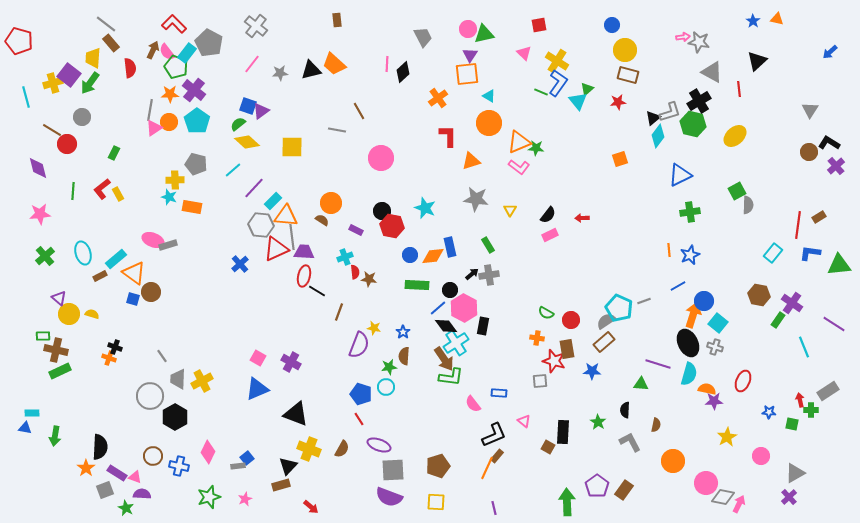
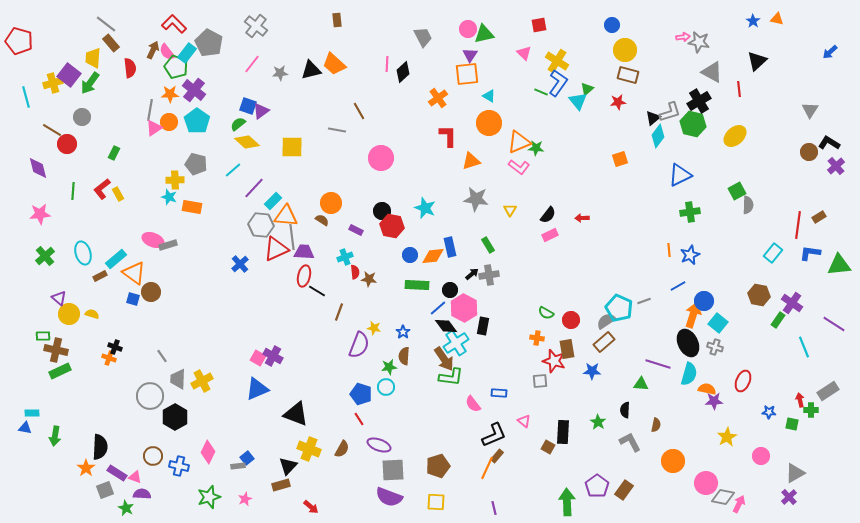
purple cross at (291, 362): moved 18 px left, 6 px up
